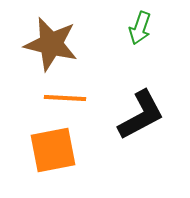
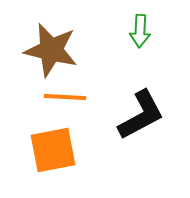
green arrow: moved 3 px down; rotated 16 degrees counterclockwise
brown star: moved 6 px down
orange line: moved 1 px up
